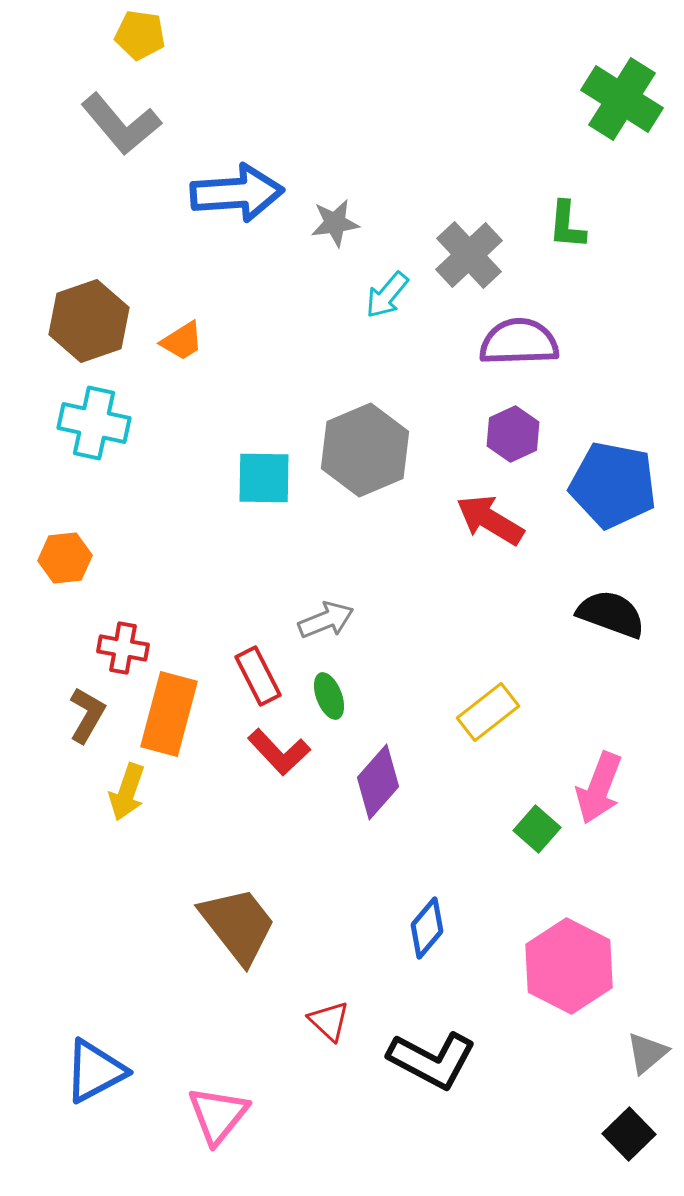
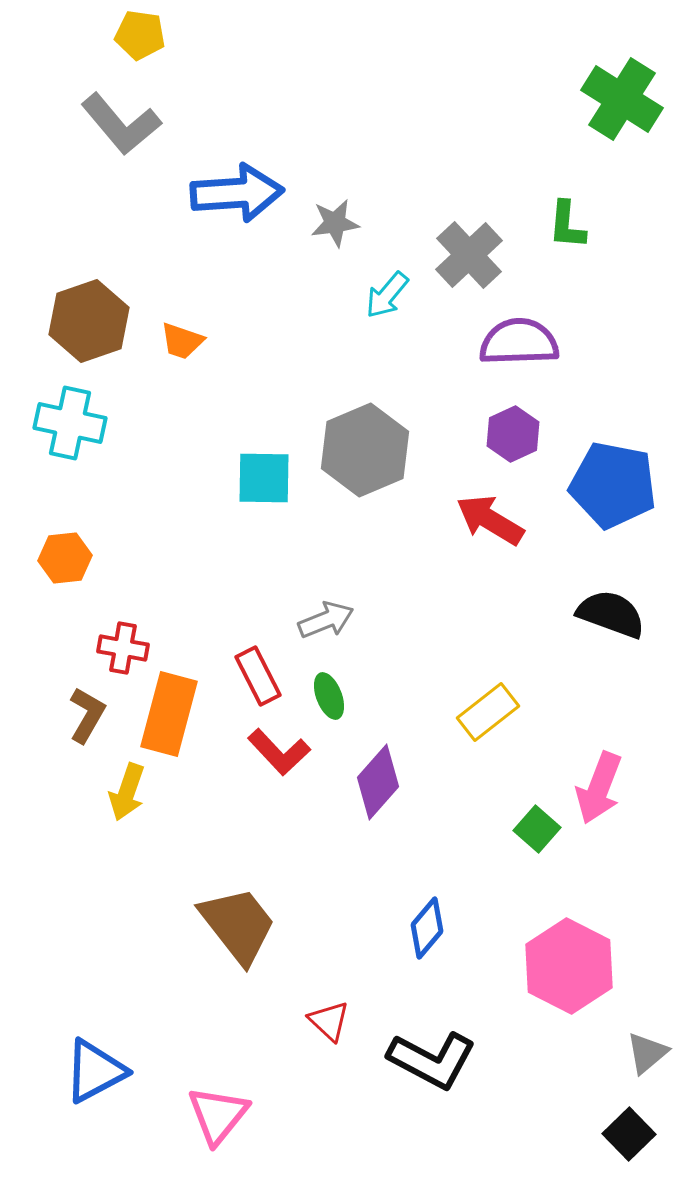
orange trapezoid: rotated 51 degrees clockwise
cyan cross: moved 24 px left
